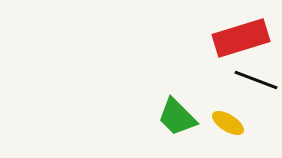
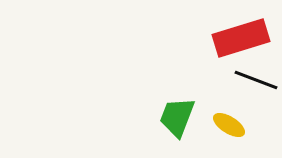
green trapezoid: rotated 66 degrees clockwise
yellow ellipse: moved 1 px right, 2 px down
